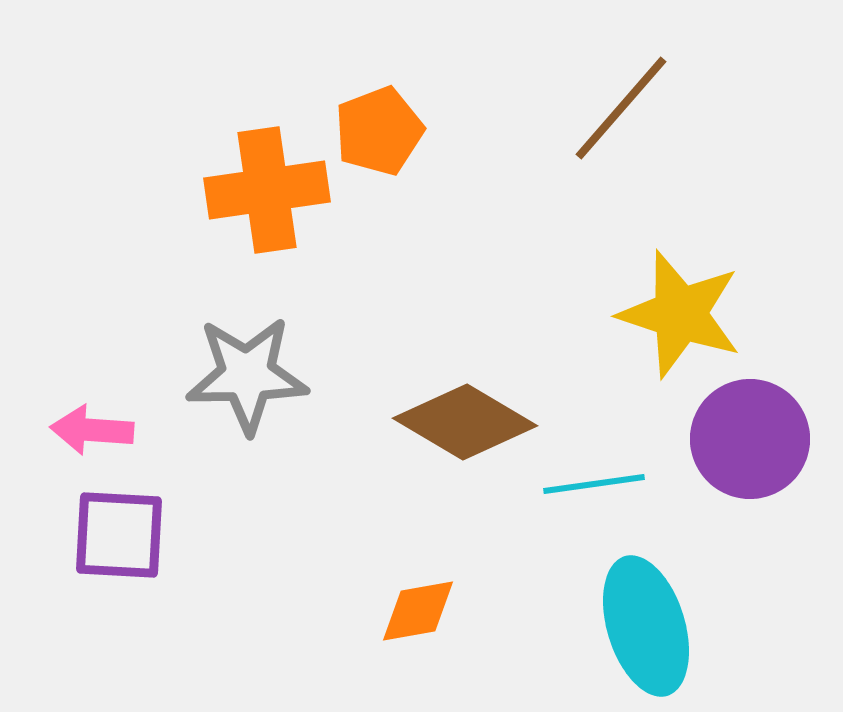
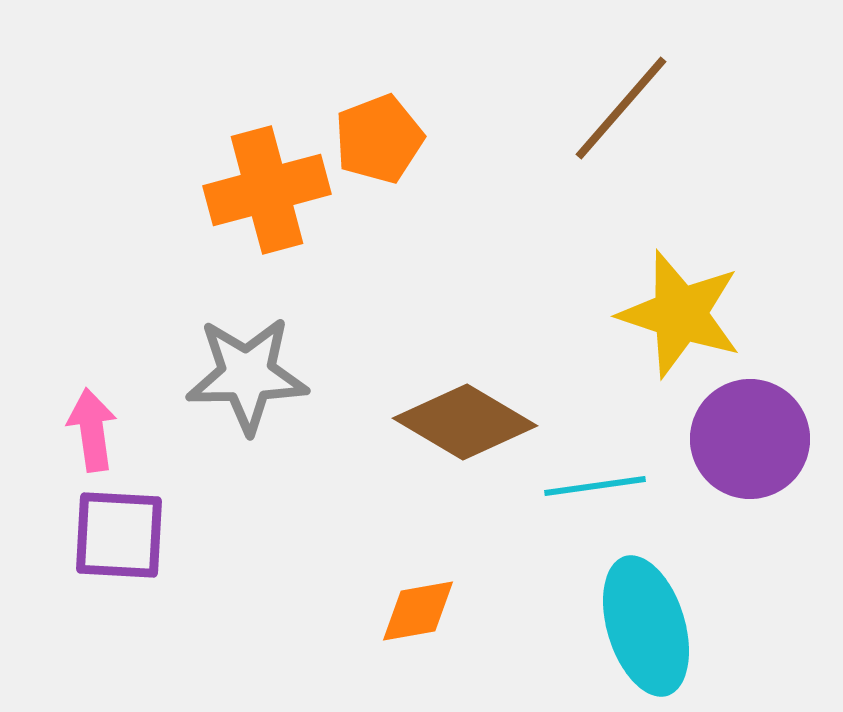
orange pentagon: moved 8 px down
orange cross: rotated 7 degrees counterclockwise
pink arrow: rotated 78 degrees clockwise
cyan line: moved 1 px right, 2 px down
